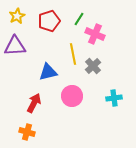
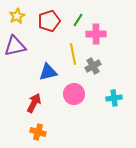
green line: moved 1 px left, 1 px down
pink cross: moved 1 px right; rotated 24 degrees counterclockwise
purple triangle: rotated 10 degrees counterclockwise
gray cross: rotated 14 degrees clockwise
pink circle: moved 2 px right, 2 px up
orange cross: moved 11 px right
